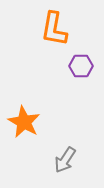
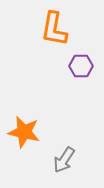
orange star: moved 10 px down; rotated 16 degrees counterclockwise
gray arrow: moved 1 px left
